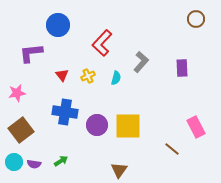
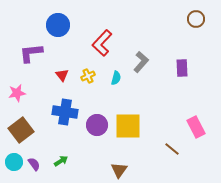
purple semicircle: rotated 136 degrees counterclockwise
